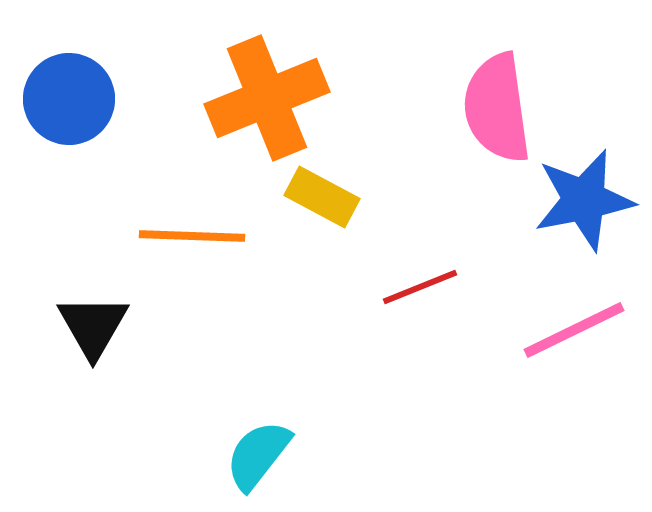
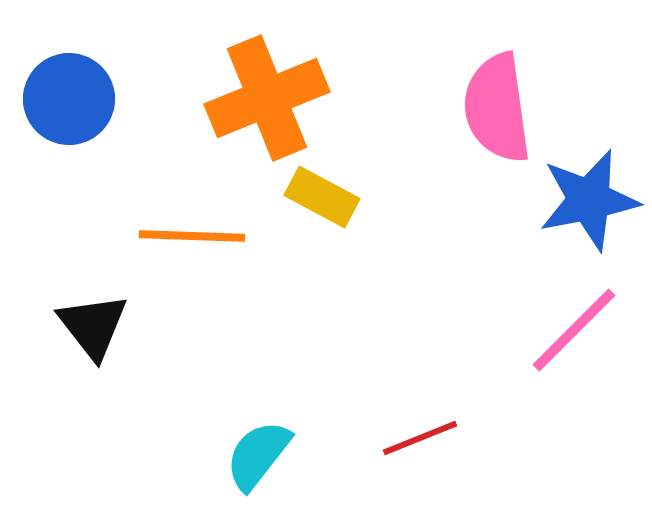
blue star: moved 5 px right
red line: moved 151 px down
black triangle: rotated 8 degrees counterclockwise
pink line: rotated 19 degrees counterclockwise
